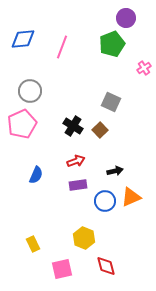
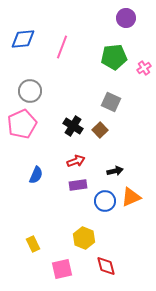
green pentagon: moved 2 px right, 13 px down; rotated 15 degrees clockwise
